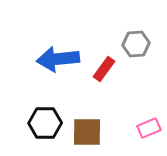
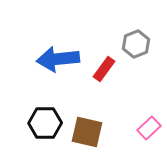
gray hexagon: rotated 16 degrees counterclockwise
pink rectangle: rotated 20 degrees counterclockwise
brown square: rotated 12 degrees clockwise
